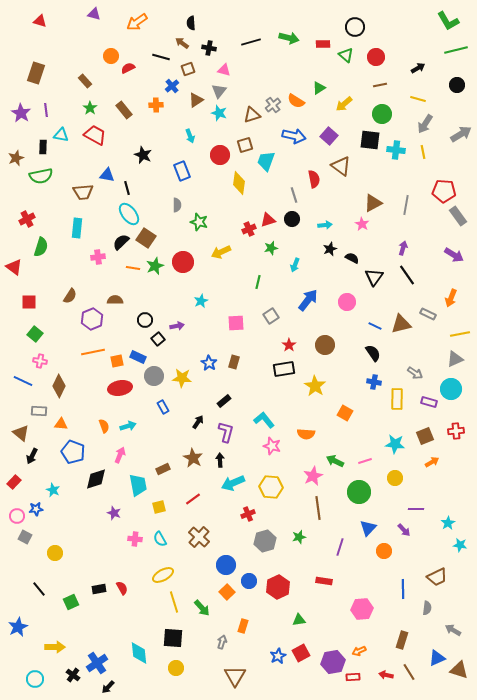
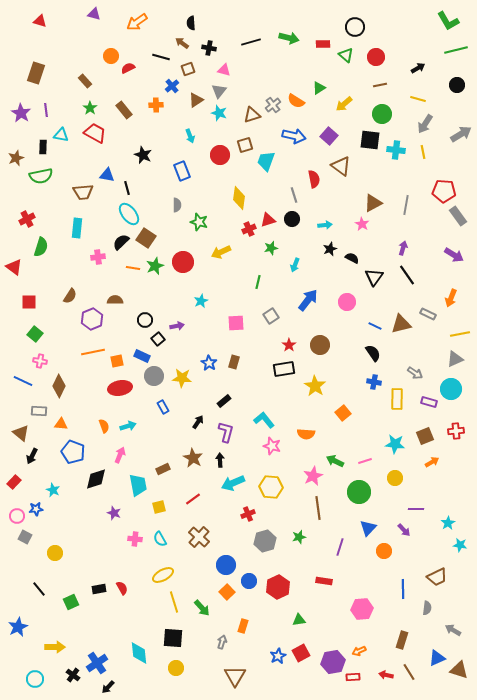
red trapezoid at (95, 135): moved 2 px up
yellow diamond at (239, 183): moved 15 px down
brown circle at (325, 345): moved 5 px left
blue rectangle at (138, 357): moved 4 px right, 1 px up
orange square at (345, 413): moved 2 px left; rotated 21 degrees clockwise
